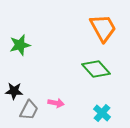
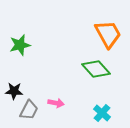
orange trapezoid: moved 5 px right, 6 px down
